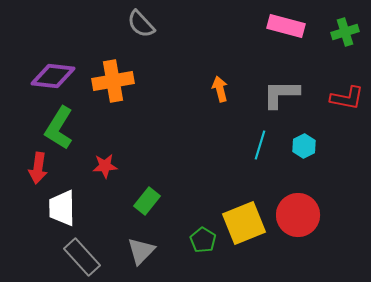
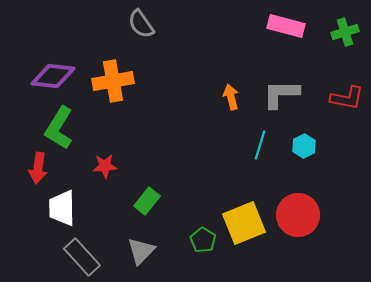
gray semicircle: rotated 8 degrees clockwise
orange arrow: moved 11 px right, 8 px down
